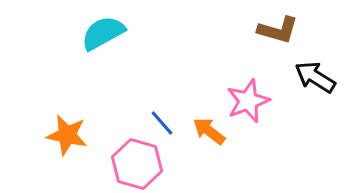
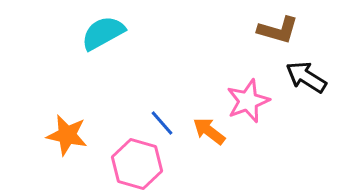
black arrow: moved 9 px left
